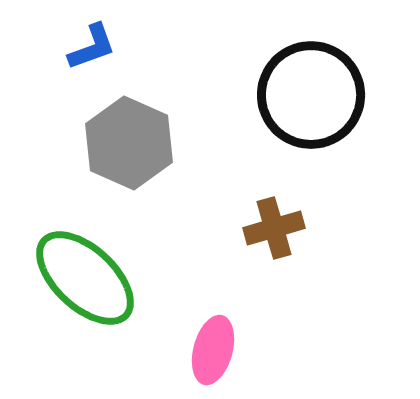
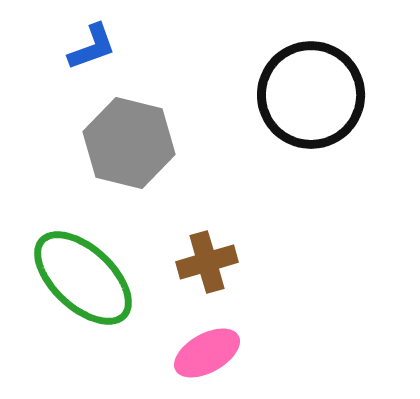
gray hexagon: rotated 10 degrees counterclockwise
brown cross: moved 67 px left, 34 px down
green ellipse: moved 2 px left
pink ellipse: moved 6 px left, 3 px down; rotated 46 degrees clockwise
